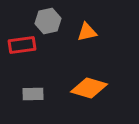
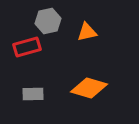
red rectangle: moved 5 px right, 2 px down; rotated 8 degrees counterclockwise
